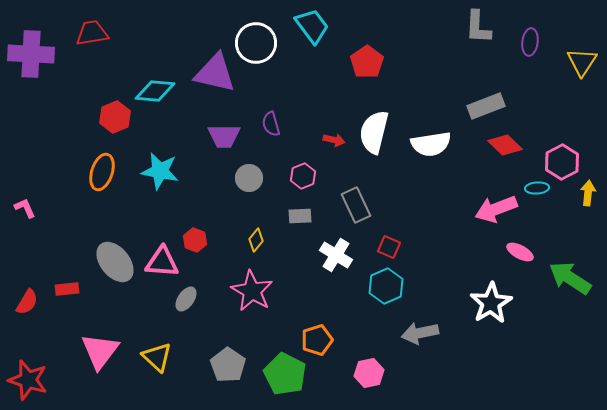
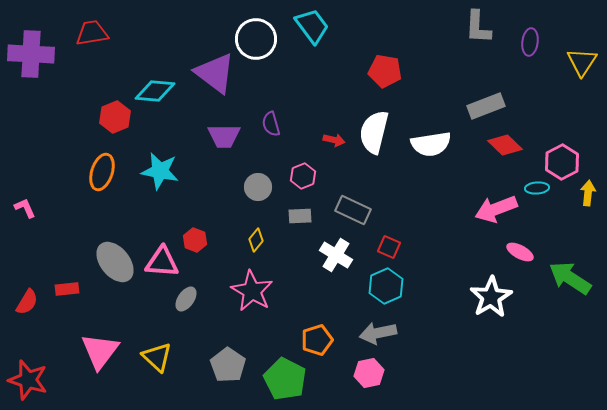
white circle at (256, 43): moved 4 px up
red pentagon at (367, 62): moved 18 px right, 9 px down; rotated 28 degrees counterclockwise
purple triangle at (215, 73): rotated 24 degrees clockwise
gray circle at (249, 178): moved 9 px right, 9 px down
gray rectangle at (356, 205): moved 3 px left, 5 px down; rotated 40 degrees counterclockwise
white star at (491, 303): moved 6 px up
gray arrow at (420, 333): moved 42 px left
green pentagon at (285, 374): moved 5 px down
